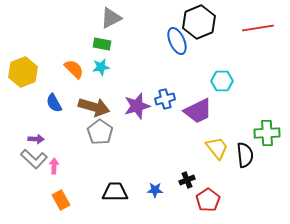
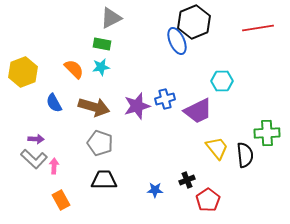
black hexagon: moved 5 px left
gray pentagon: moved 11 px down; rotated 15 degrees counterclockwise
black trapezoid: moved 11 px left, 12 px up
